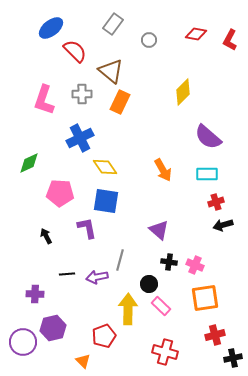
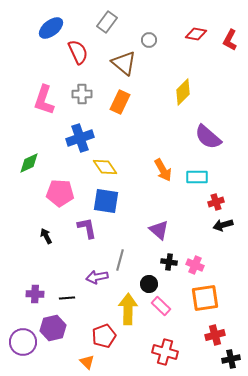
gray rectangle at (113, 24): moved 6 px left, 2 px up
red semicircle at (75, 51): moved 3 px right, 1 px down; rotated 20 degrees clockwise
brown triangle at (111, 71): moved 13 px right, 8 px up
blue cross at (80, 138): rotated 8 degrees clockwise
cyan rectangle at (207, 174): moved 10 px left, 3 px down
black line at (67, 274): moved 24 px down
black cross at (233, 358): moved 2 px left, 1 px down
orange triangle at (83, 361): moved 4 px right, 1 px down
